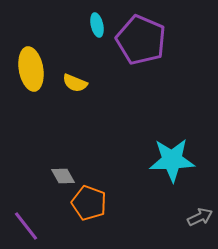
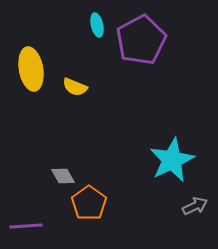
purple pentagon: rotated 21 degrees clockwise
yellow semicircle: moved 4 px down
cyan star: rotated 24 degrees counterclockwise
orange pentagon: rotated 16 degrees clockwise
gray arrow: moved 5 px left, 11 px up
purple line: rotated 56 degrees counterclockwise
